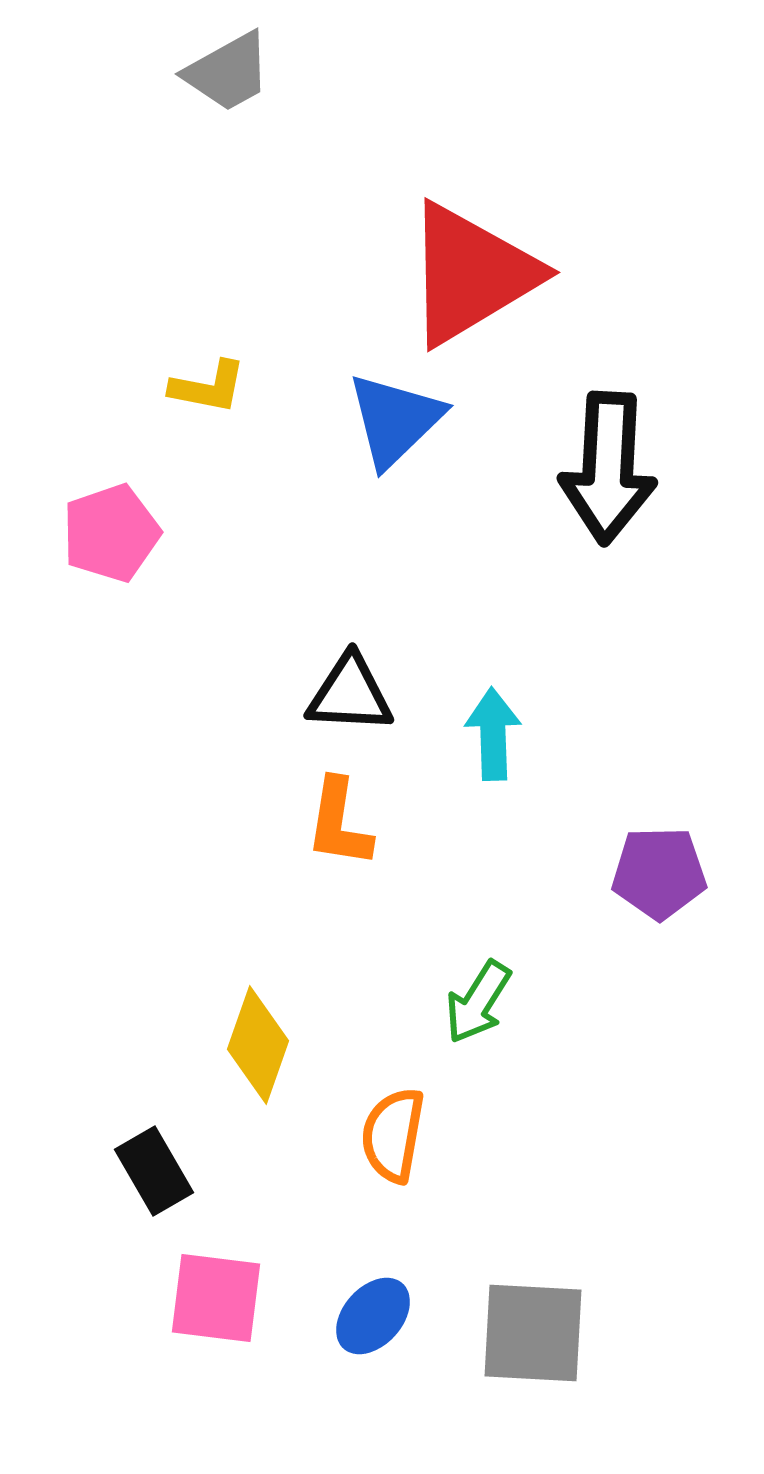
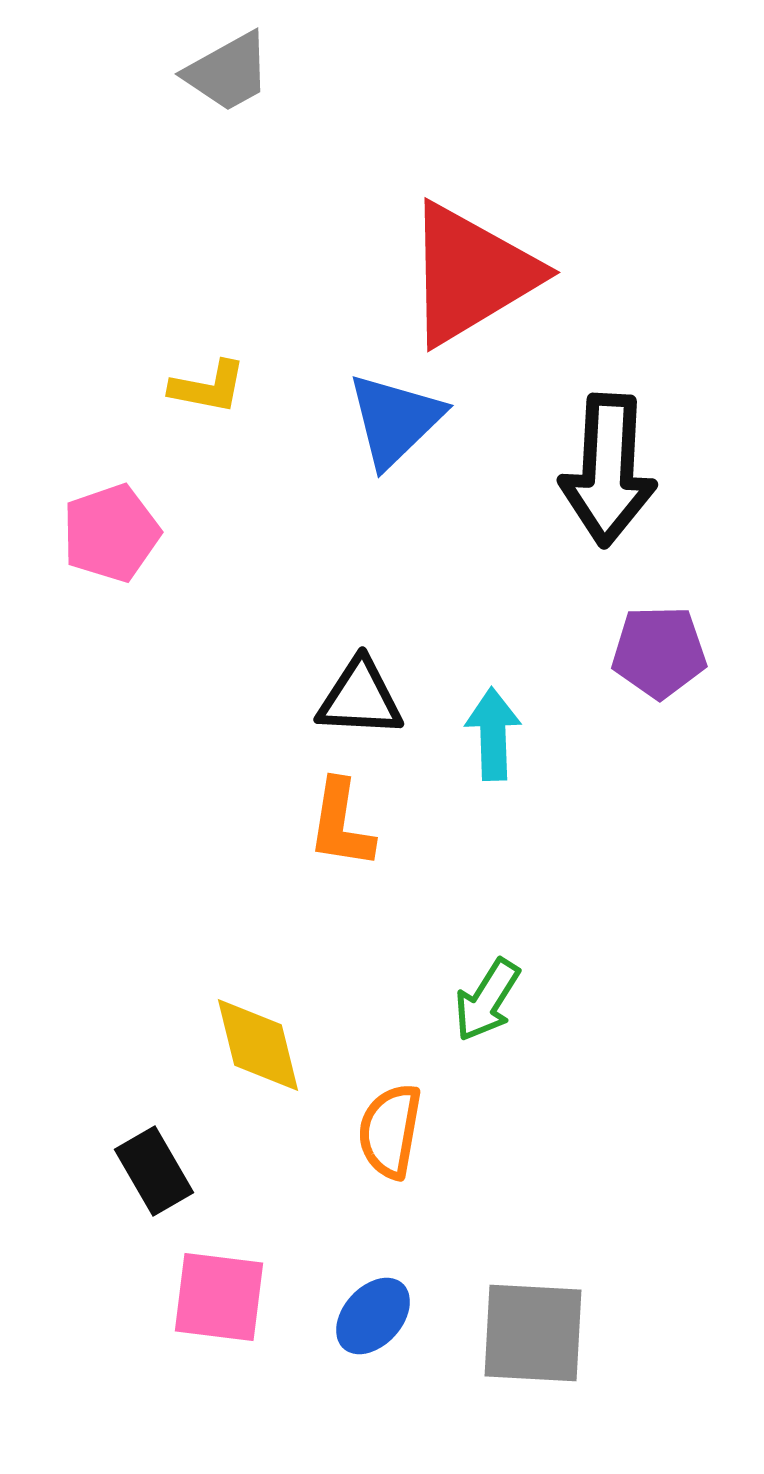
black arrow: moved 2 px down
black triangle: moved 10 px right, 4 px down
orange L-shape: moved 2 px right, 1 px down
purple pentagon: moved 221 px up
green arrow: moved 9 px right, 2 px up
yellow diamond: rotated 33 degrees counterclockwise
orange semicircle: moved 3 px left, 4 px up
pink square: moved 3 px right, 1 px up
